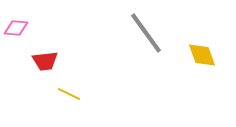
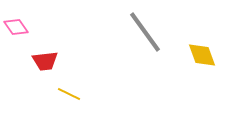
pink diamond: moved 1 px up; rotated 50 degrees clockwise
gray line: moved 1 px left, 1 px up
